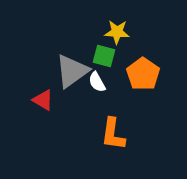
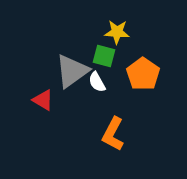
orange L-shape: rotated 20 degrees clockwise
